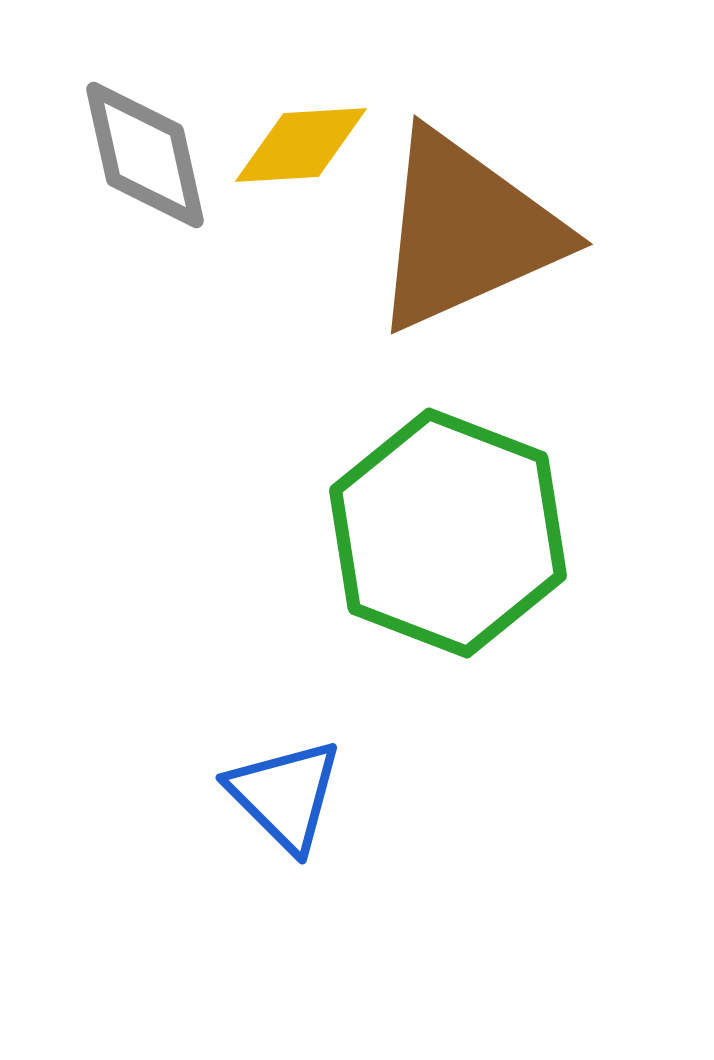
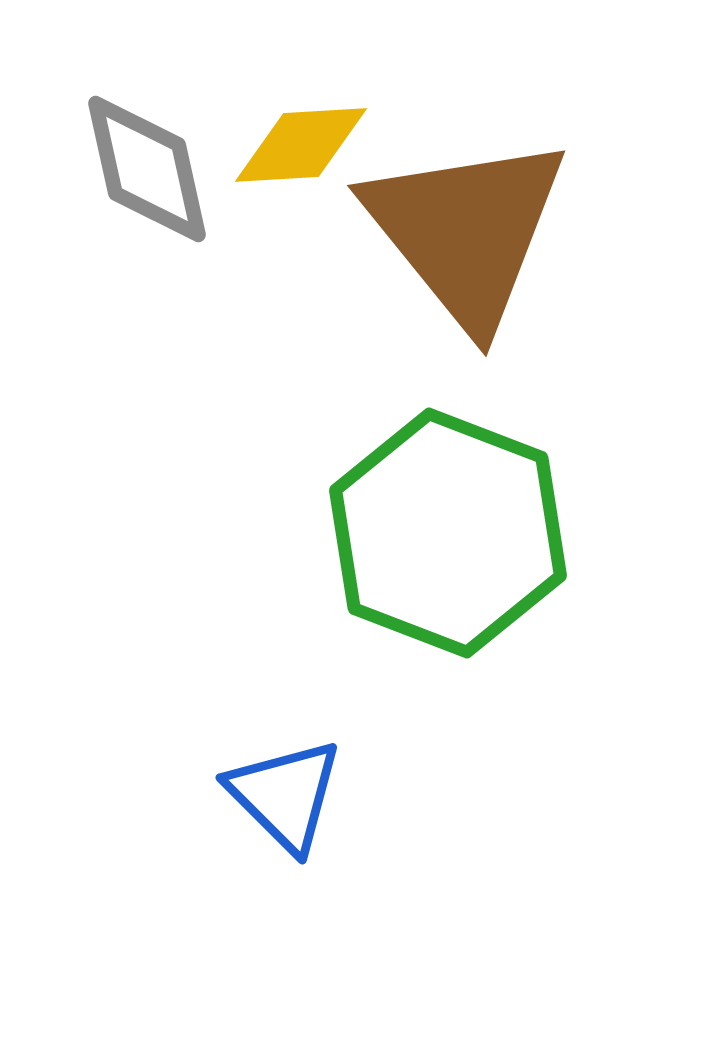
gray diamond: moved 2 px right, 14 px down
brown triangle: rotated 45 degrees counterclockwise
